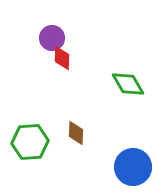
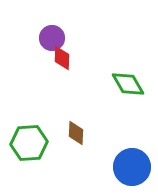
green hexagon: moved 1 px left, 1 px down
blue circle: moved 1 px left
